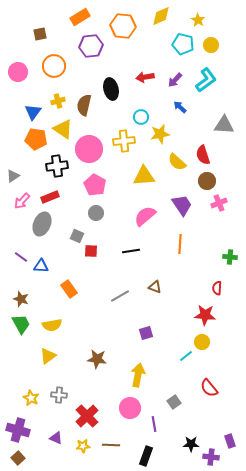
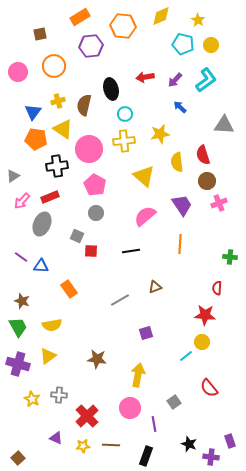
cyan circle at (141, 117): moved 16 px left, 3 px up
yellow semicircle at (177, 162): rotated 42 degrees clockwise
yellow triangle at (144, 176): rotated 45 degrees clockwise
brown triangle at (155, 287): rotated 40 degrees counterclockwise
gray line at (120, 296): moved 4 px down
brown star at (21, 299): moved 1 px right, 2 px down
green trapezoid at (21, 324): moved 3 px left, 3 px down
yellow star at (31, 398): moved 1 px right, 1 px down
purple cross at (18, 430): moved 66 px up
black star at (191, 444): moved 2 px left; rotated 21 degrees clockwise
